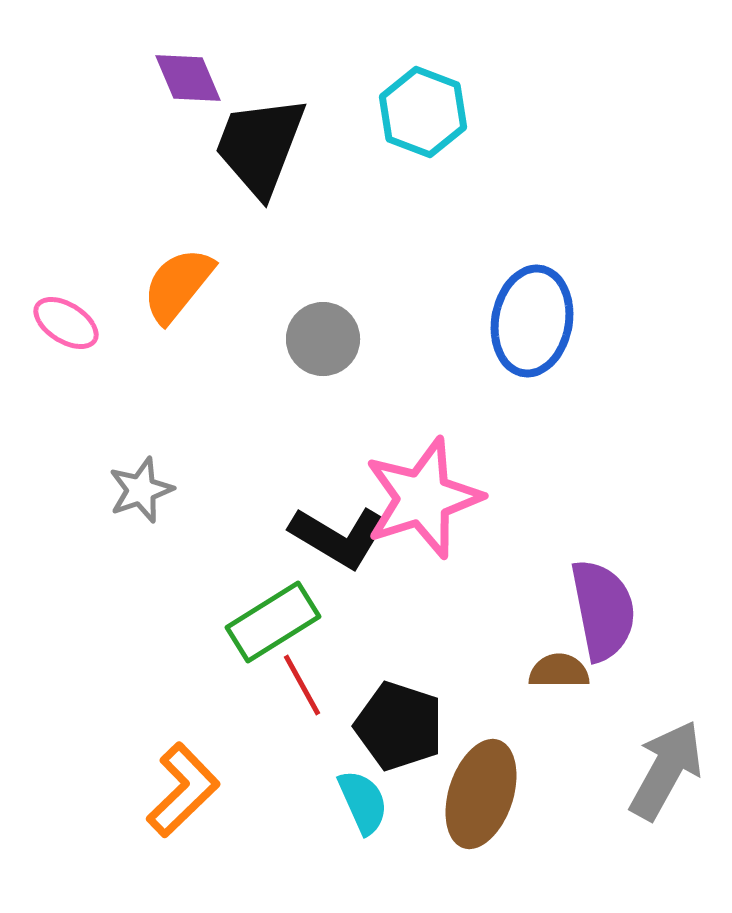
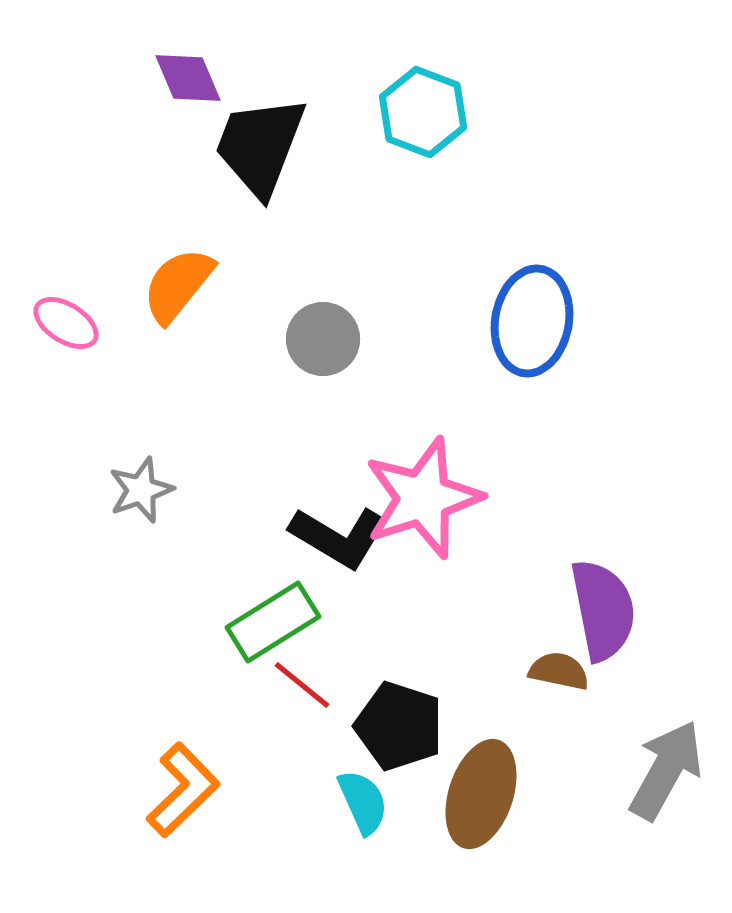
brown semicircle: rotated 12 degrees clockwise
red line: rotated 22 degrees counterclockwise
